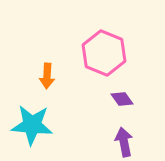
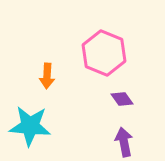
cyan star: moved 2 px left, 1 px down
